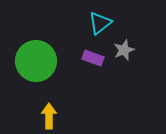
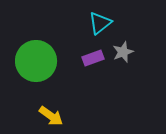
gray star: moved 1 px left, 2 px down
purple rectangle: rotated 40 degrees counterclockwise
yellow arrow: moved 2 px right; rotated 125 degrees clockwise
